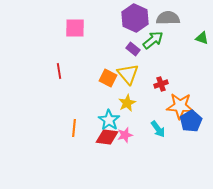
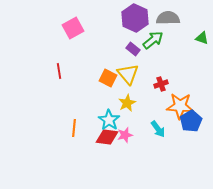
pink square: moved 2 px left; rotated 30 degrees counterclockwise
